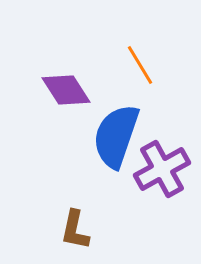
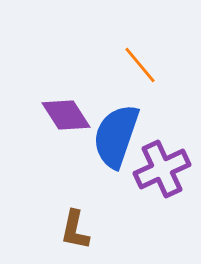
orange line: rotated 9 degrees counterclockwise
purple diamond: moved 25 px down
purple cross: rotated 4 degrees clockwise
